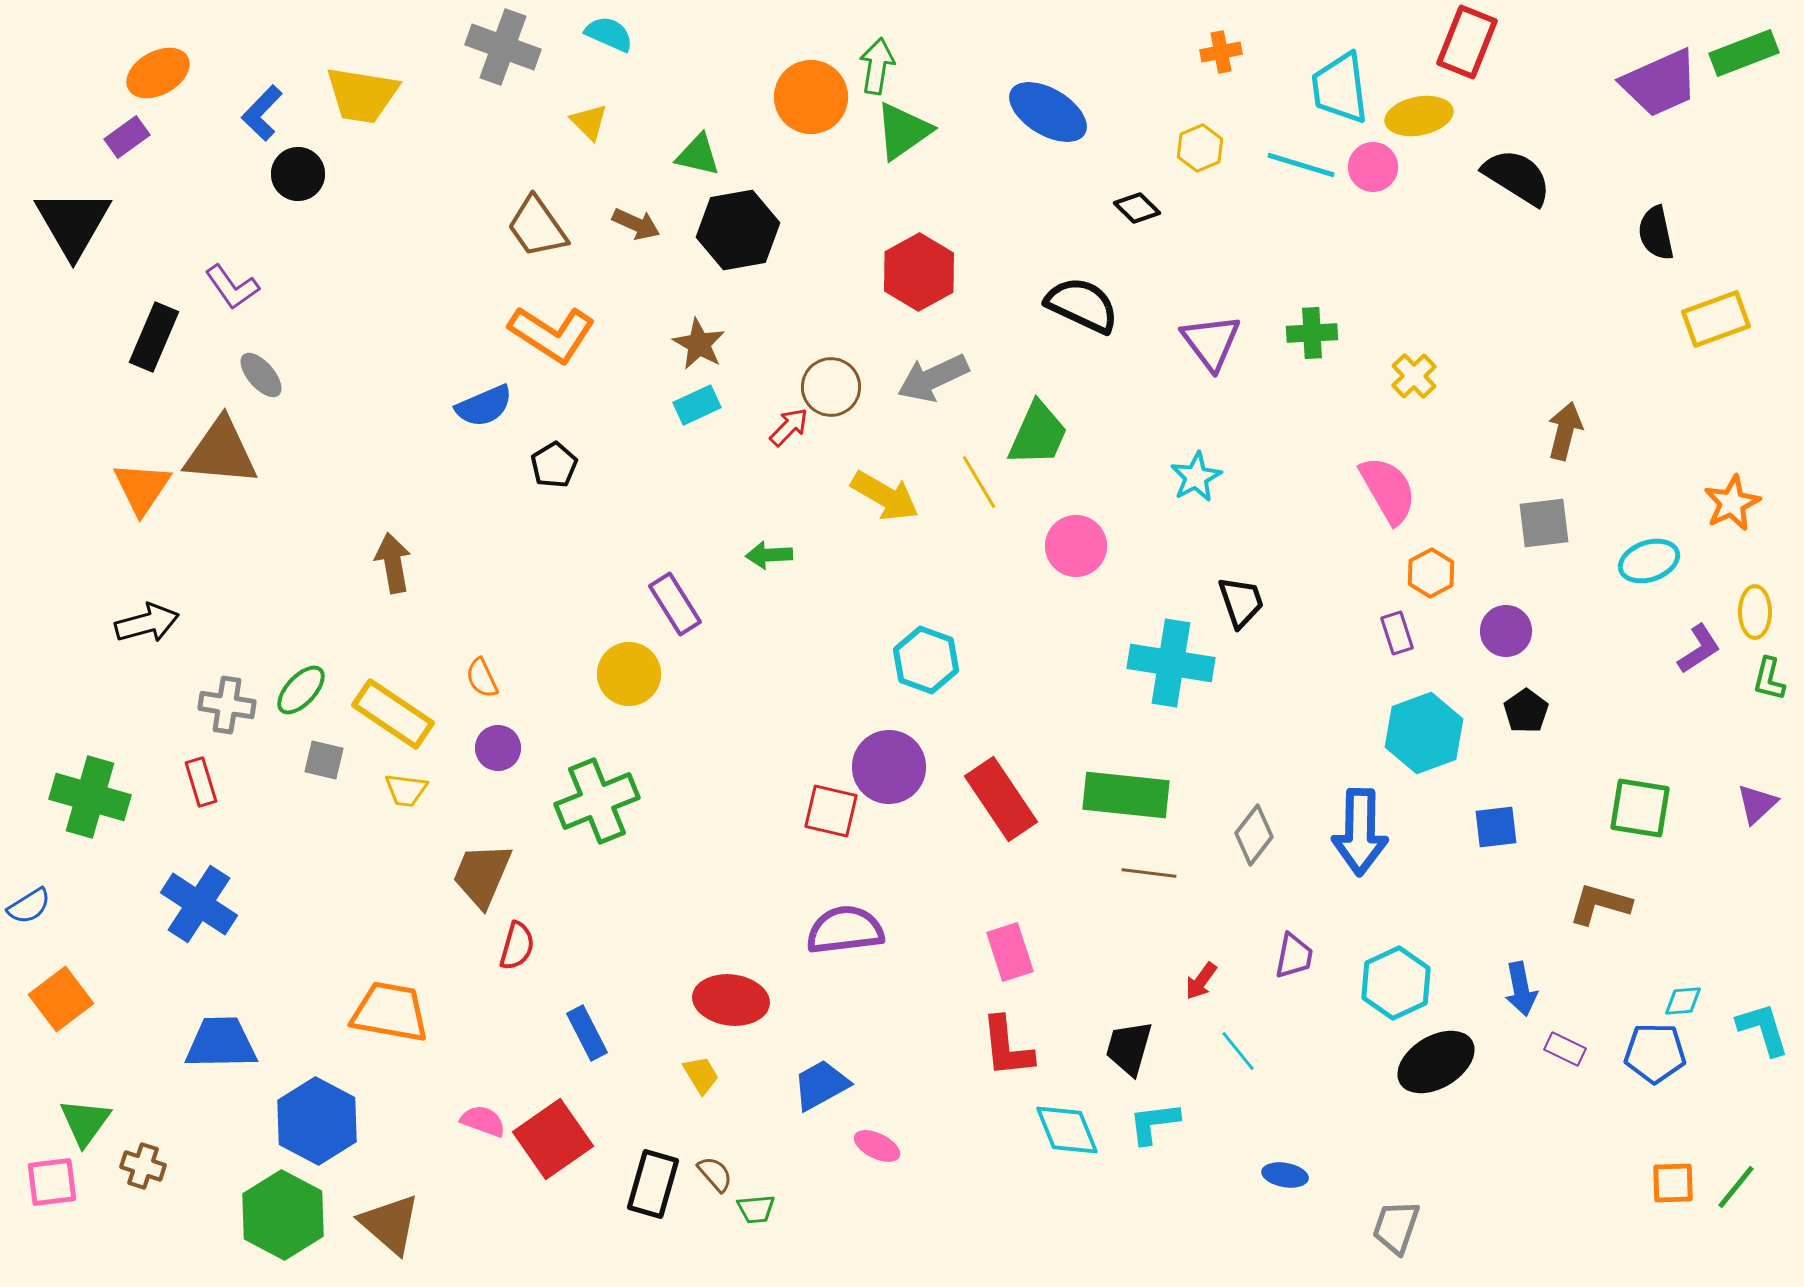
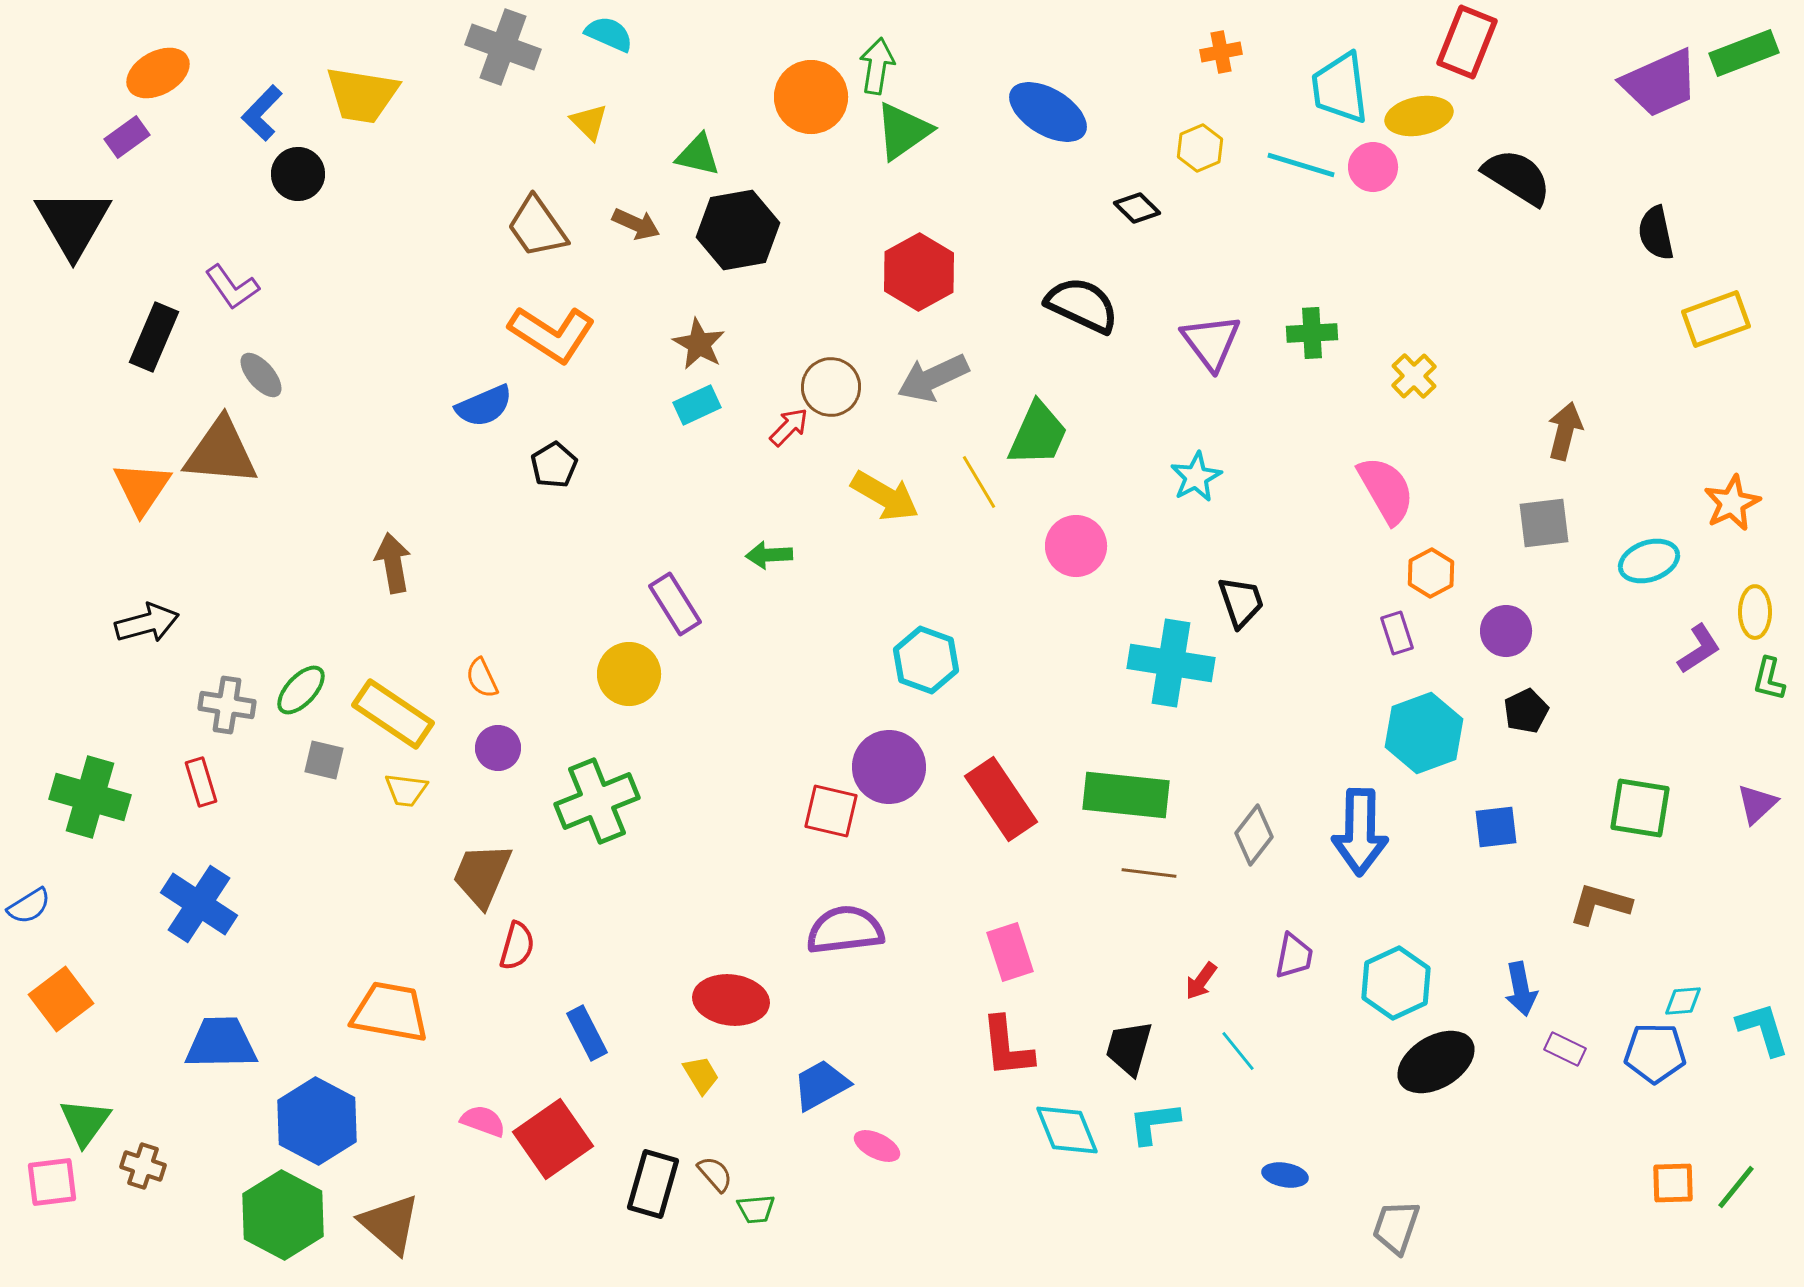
pink semicircle at (1388, 490): moved 2 px left
black pentagon at (1526, 711): rotated 9 degrees clockwise
